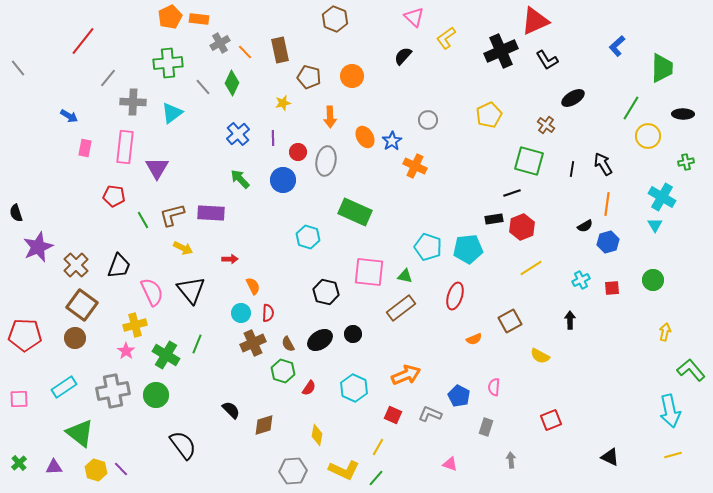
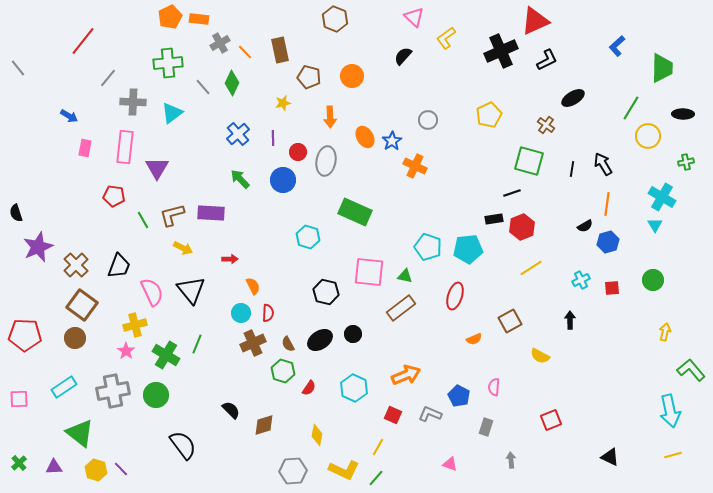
black L-shape at (547, 60): rotated 85 degrees counterclockwise
